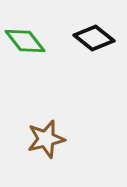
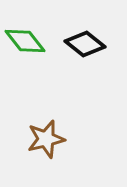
black diamond: moved 9 px left, 6 px down
